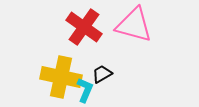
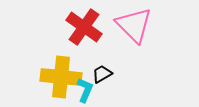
pink triangle: rotated 30 degrees clockwise
yellow cross: rotated 6 degrees counterclockwise
